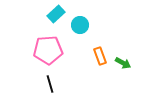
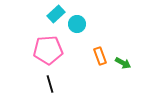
cyan circle: moved 3 px left, 1 px up
